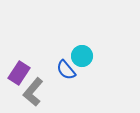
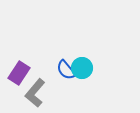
cyan circle: moved 12 px down
gray L-shape: moved 2 px right, 1 px down
